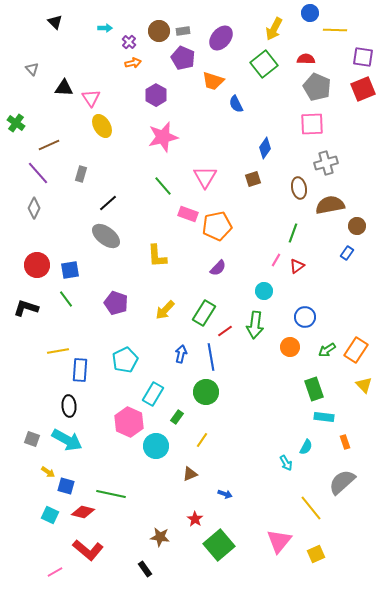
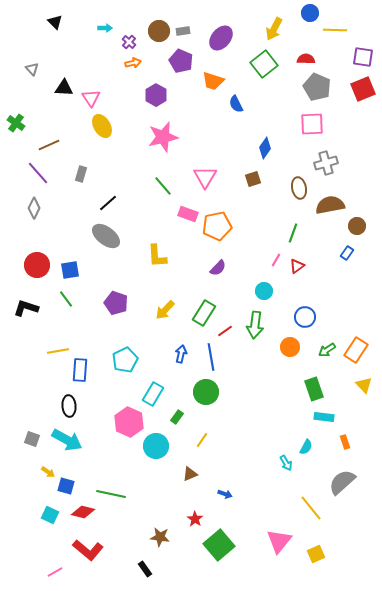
purple pentagon at (183, 58): moved 2 px left, 3 px down
